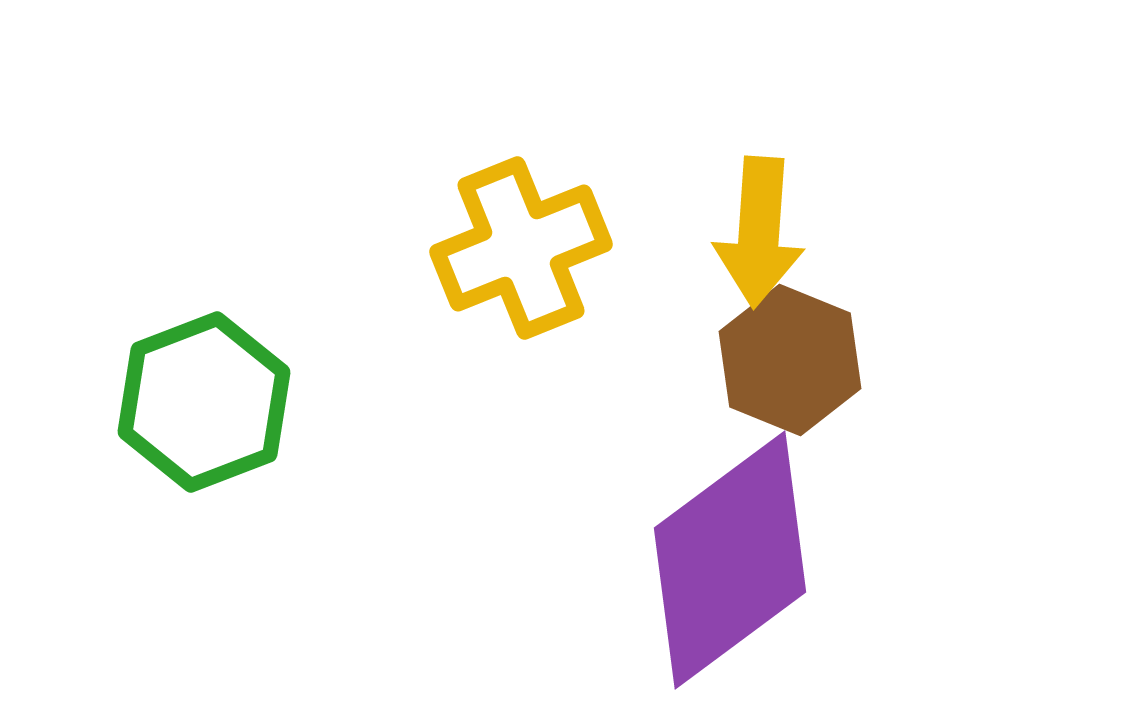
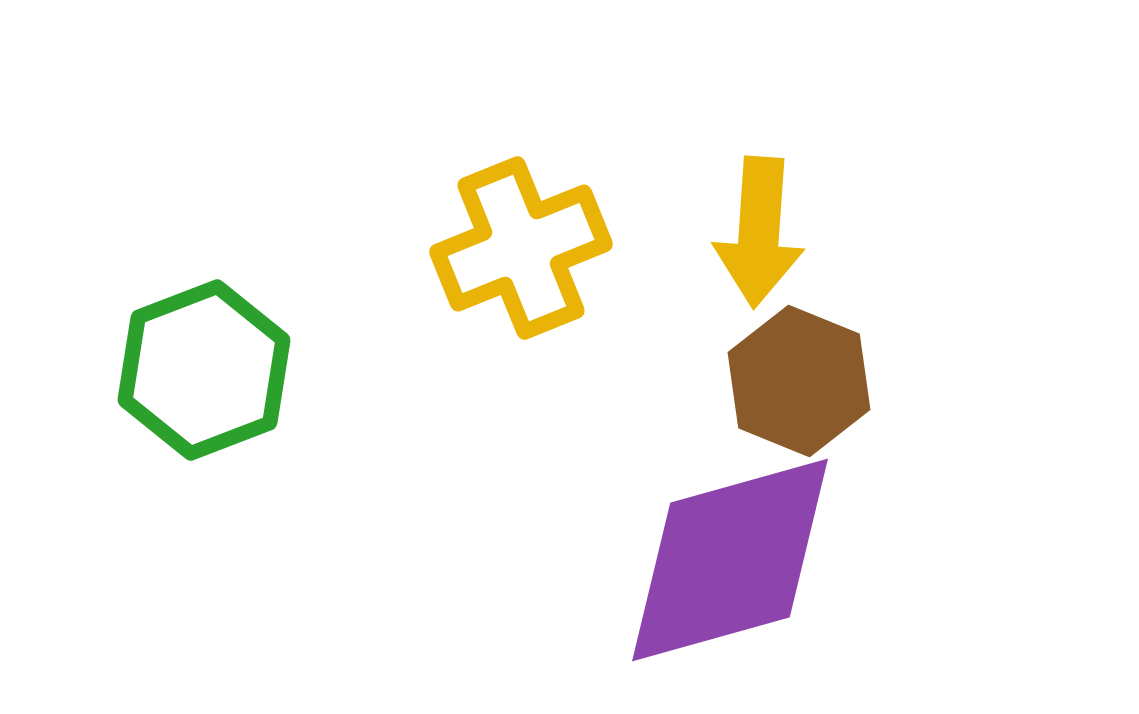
brown hexagon: moved 9 px right, 21 px down
green hexagon: moved 32 px up
purple diamond: rotated 21 degrees clockwise
